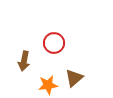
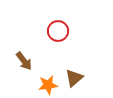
red circle: moved 4 px right, 12 px up
brown arrow: rotated 48 degrees counterclockwise
